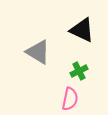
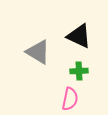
black triangle: moved 3 px left, 6 px down
green cross: rotated 24 degrees clockwise
